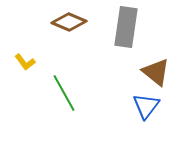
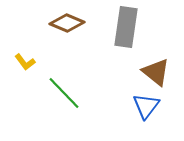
brown diamond: moved 2 px left, 1 px down
green line: rotated 15 degrees counterclockwise
